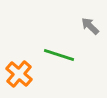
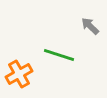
orange cross: rotated 20 degrees clockwise
